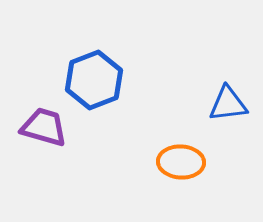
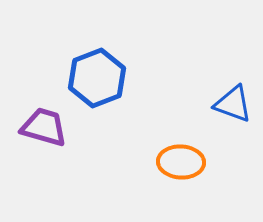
blue hexagon: moved 3 px right, 2 px up
blue triangle: moved 5 px right; rotated 27 degrees clockwise
